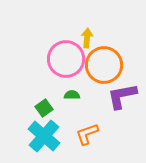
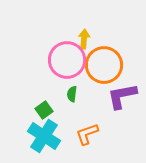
yellow arrow: moved 3 px left, 1 px down
pink circle: moved 1 px right, 1 px down
green semicircle: moved 1 px up; rotated 84 degrees counterclockwise
green square: moved 2 px down
cyan cross: rotated 8 degrees counterclockwise
